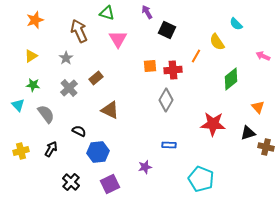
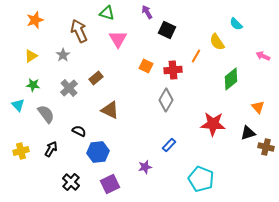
gray star: moved 3 px left, 3 px up
orange square: moved 4 px left; rotated 32 degrees clockwise
blue rectangle: rotated 48 degrees counterclockwise
